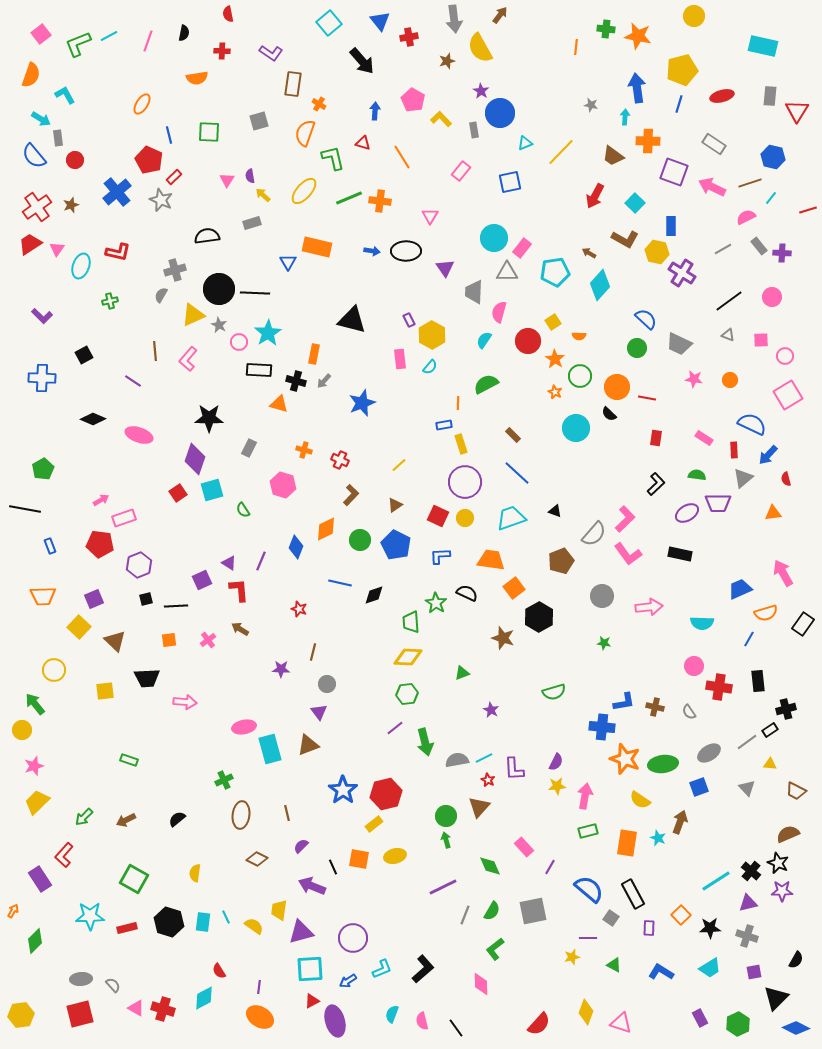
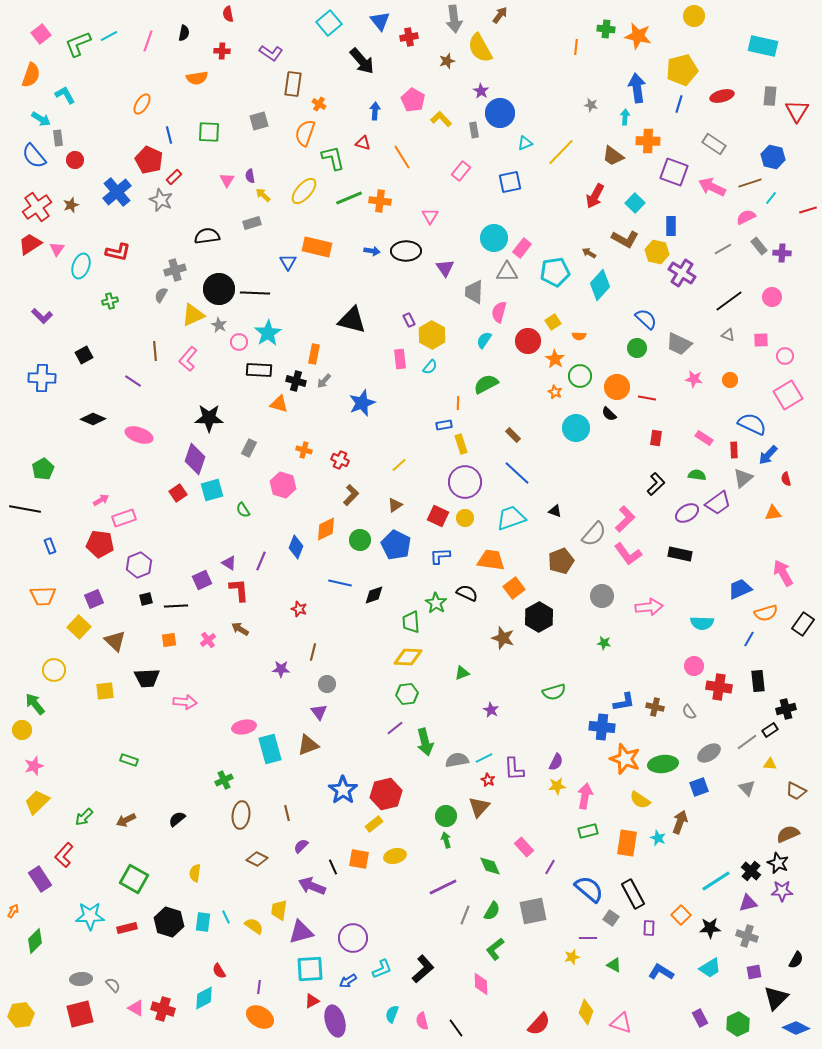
purple trapezoid at (718, 503): rotated 36 degrees counterclockwise
